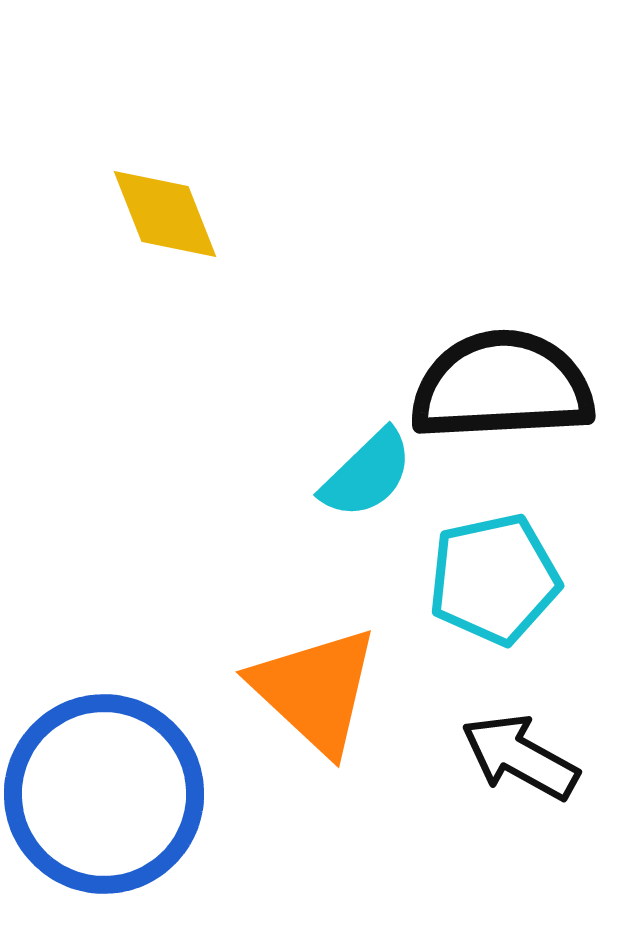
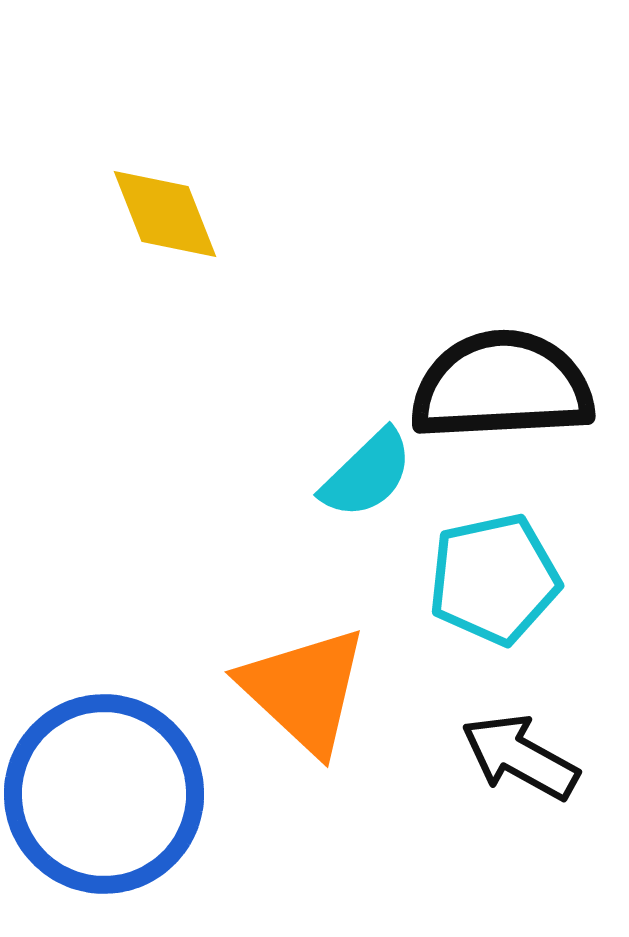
orange triangle: moved 11 px left
